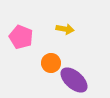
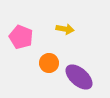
orange circle: moved 2 px left
purple ellipse: moved 5 px right, 3 px up
